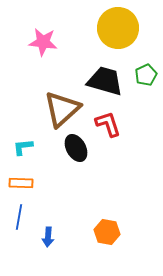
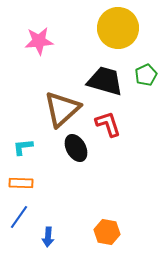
pink star: moved 4 px left, 1 px up; rotated 12 degrees counterclockwise
blue line: rotated 25 degrees clockwise
